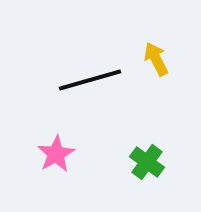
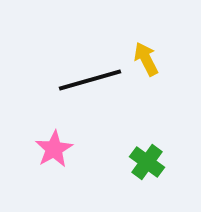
yellow arrow: moved 10 px left
pink star: moved 2 px left, 5 px up
